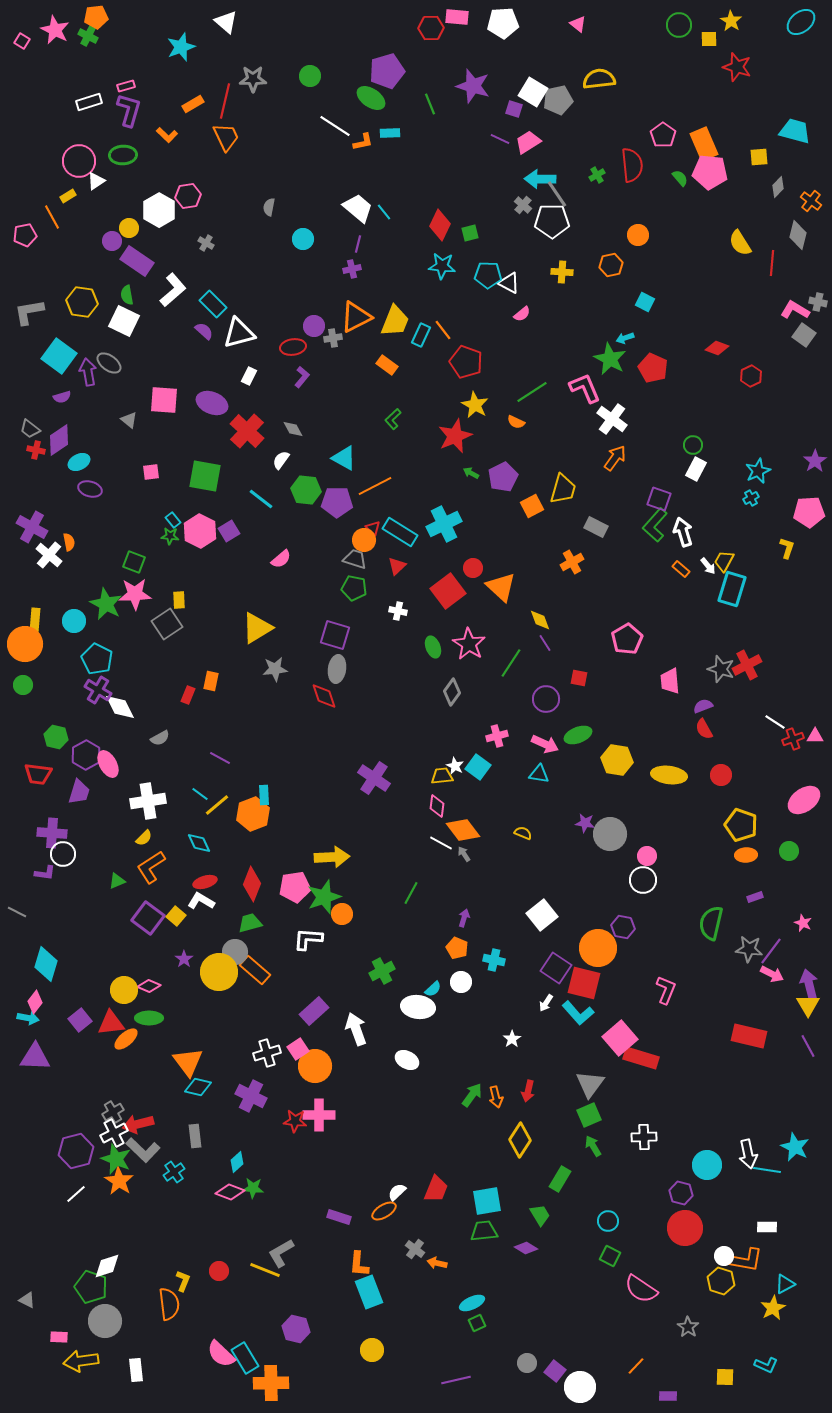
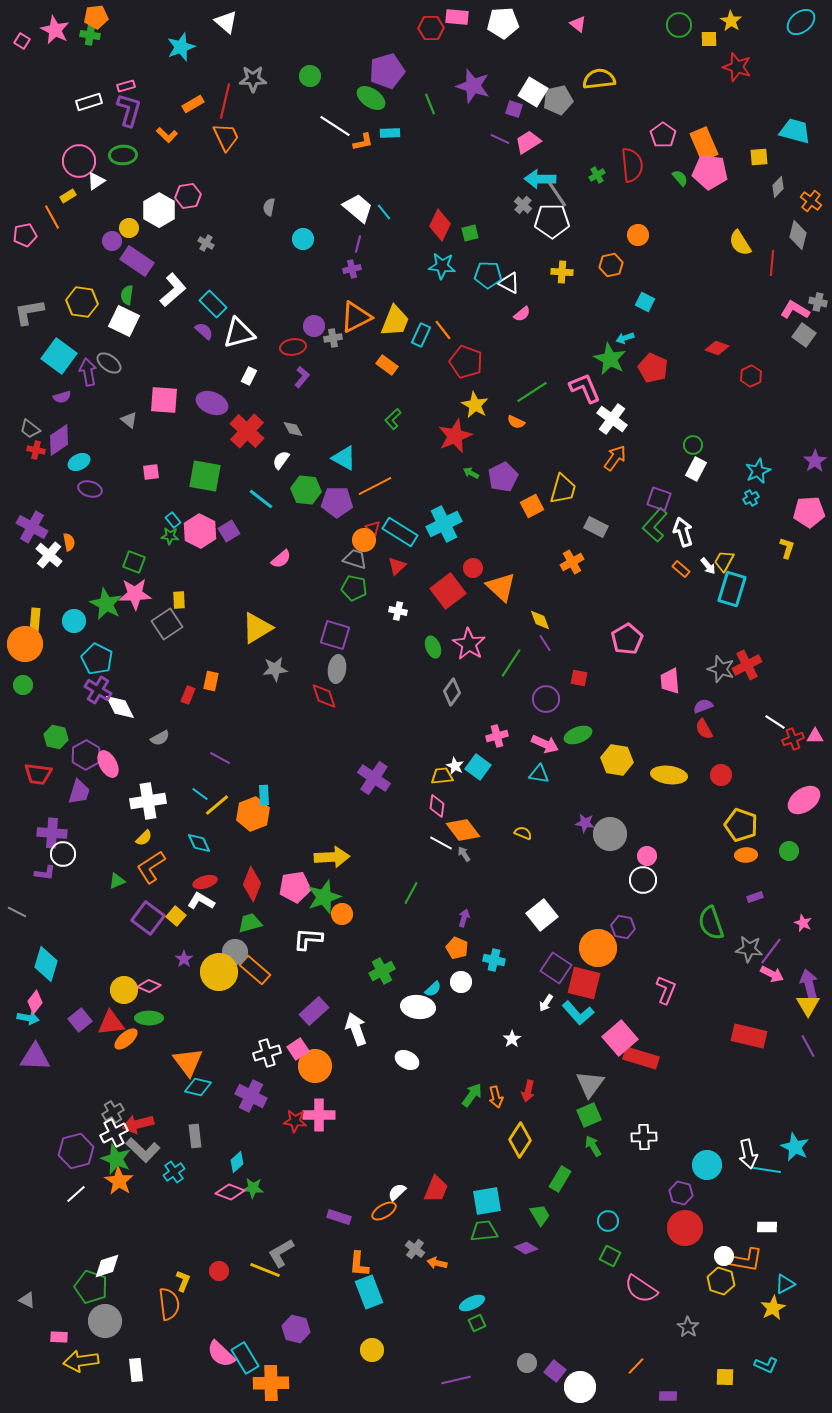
green cross at (88, 36): moved 2 px right, 1 px up; rotated 18 degrees counterclockwise
green semicircle at (127, 295): rotated 18 degrees clockwise
green semicircle at (711, 923): rotated 32 degrees counterclockwise
